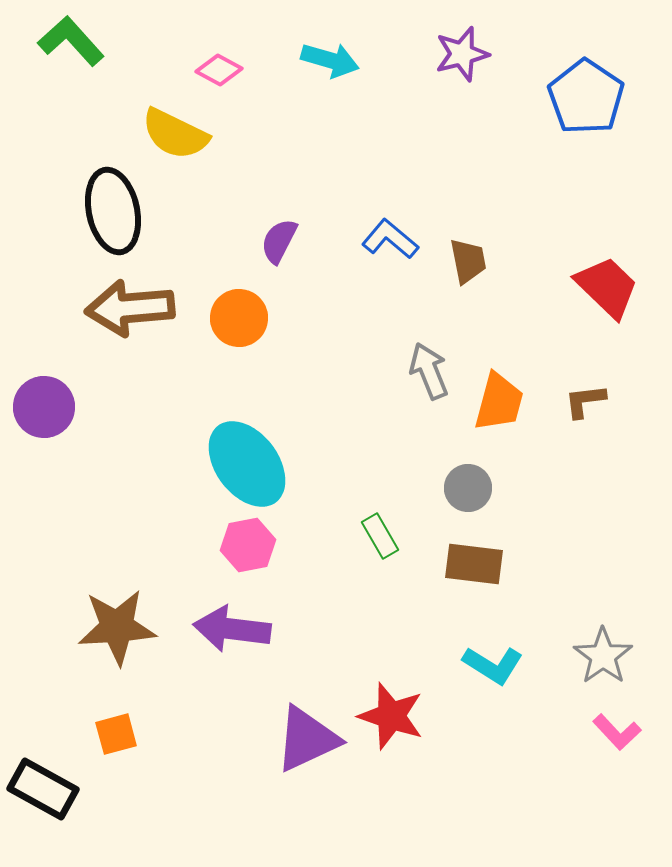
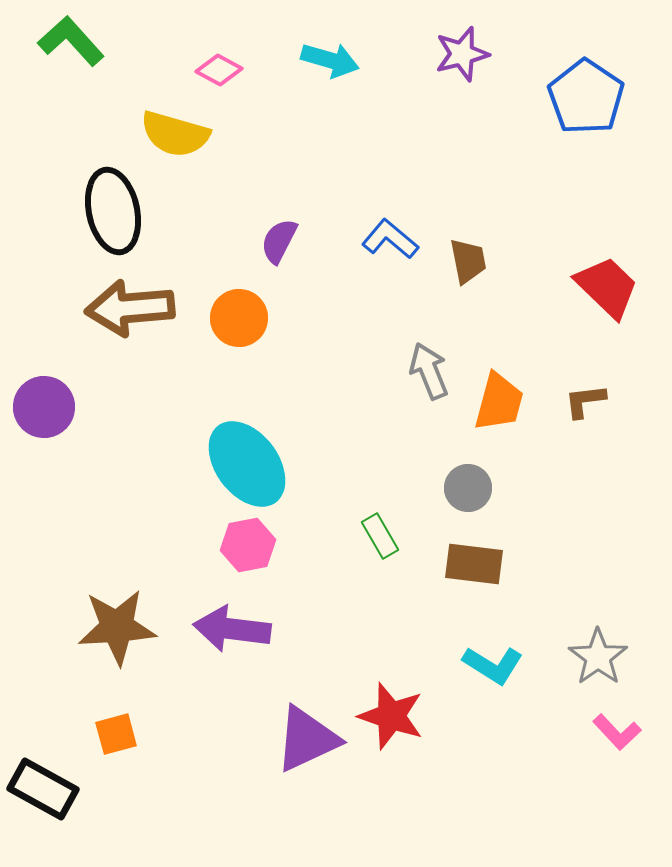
yellow semicircle: rotated 10 degrees counterclockwise
gray star: moved 5 px left, 1 px down
